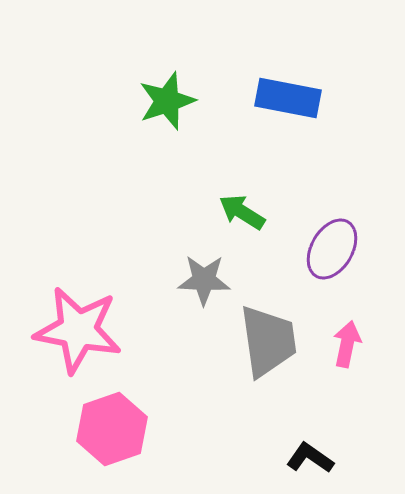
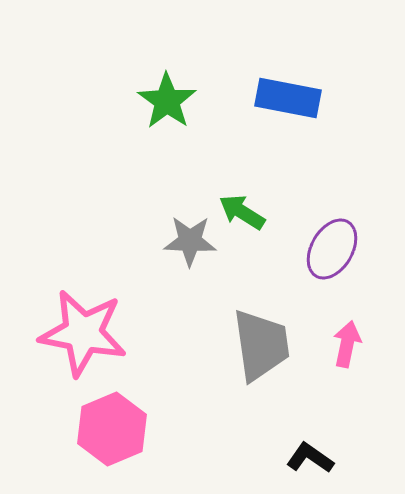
green star: rotated 18 degrees counterclockwise
gray star: moved 14 px left, 39 px up
pink star: moved 5 px right, 3 px down
gray trapezoid: moved 7 px left, 4 px down
pink hexagon: rotated 4 degrees counterclockwise
